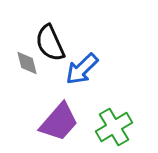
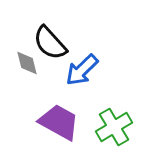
black semicircle: rotated 18 degrees counterclockwise
blue arrow: moved 1 px down
purple trapezoid: rotated 102 degrees counterclockwise
